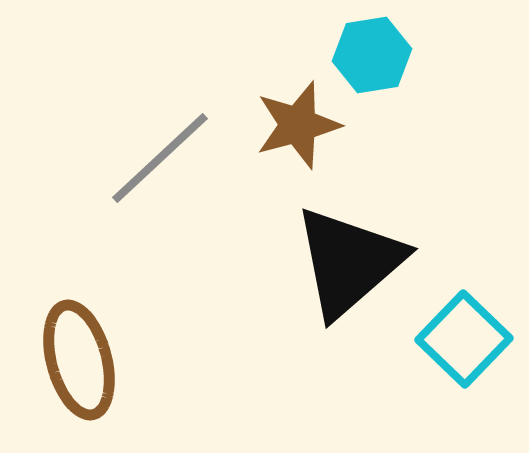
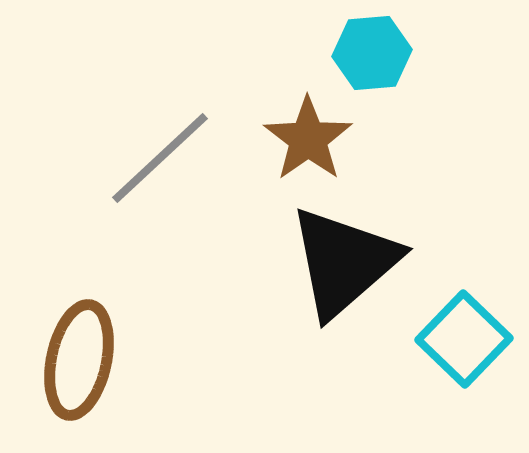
cyan hexagon: moved 2 px up; rotated 4 degrees clockwise
brown star: moved 10 px right, 14 px down; rotated 20 degrees counterclockwise
black triangle: moved 5 px left
brown ellipse: rotated 27 degrees clockwise
